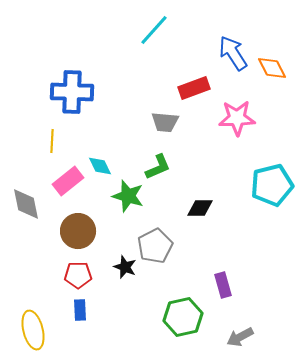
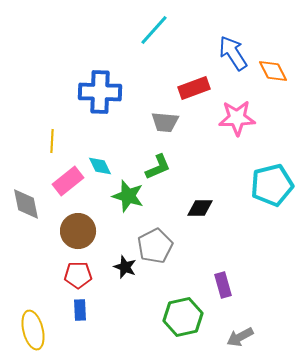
orange diamond: moved 1 px right, 3 px down
blue cross: moved 28 px right
